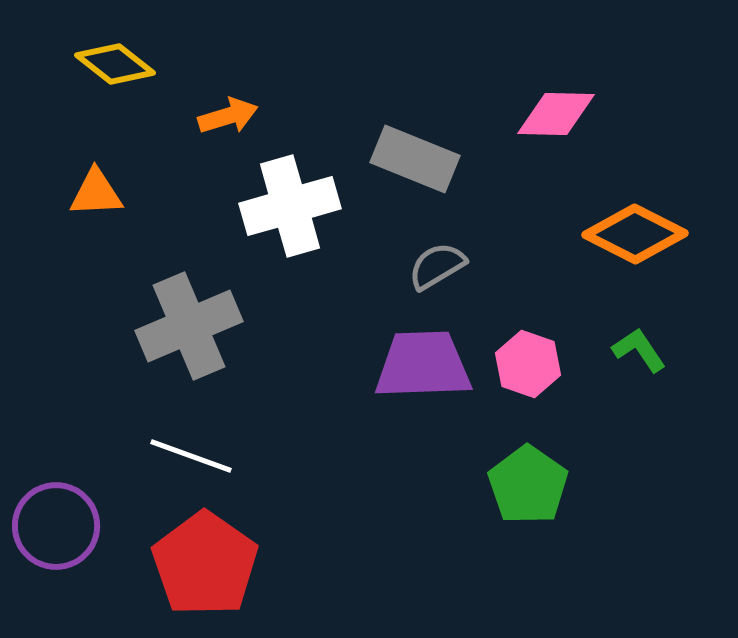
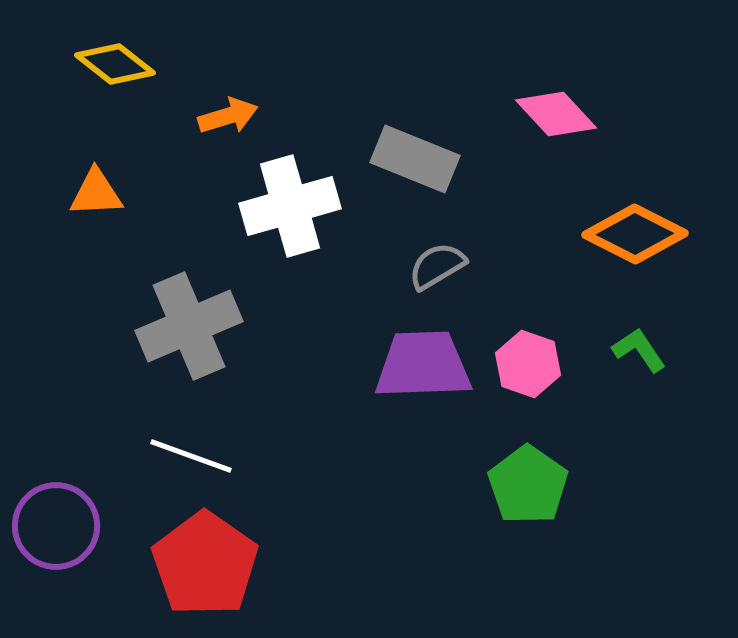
pink diamond: rotated 46 degrees clockwise
